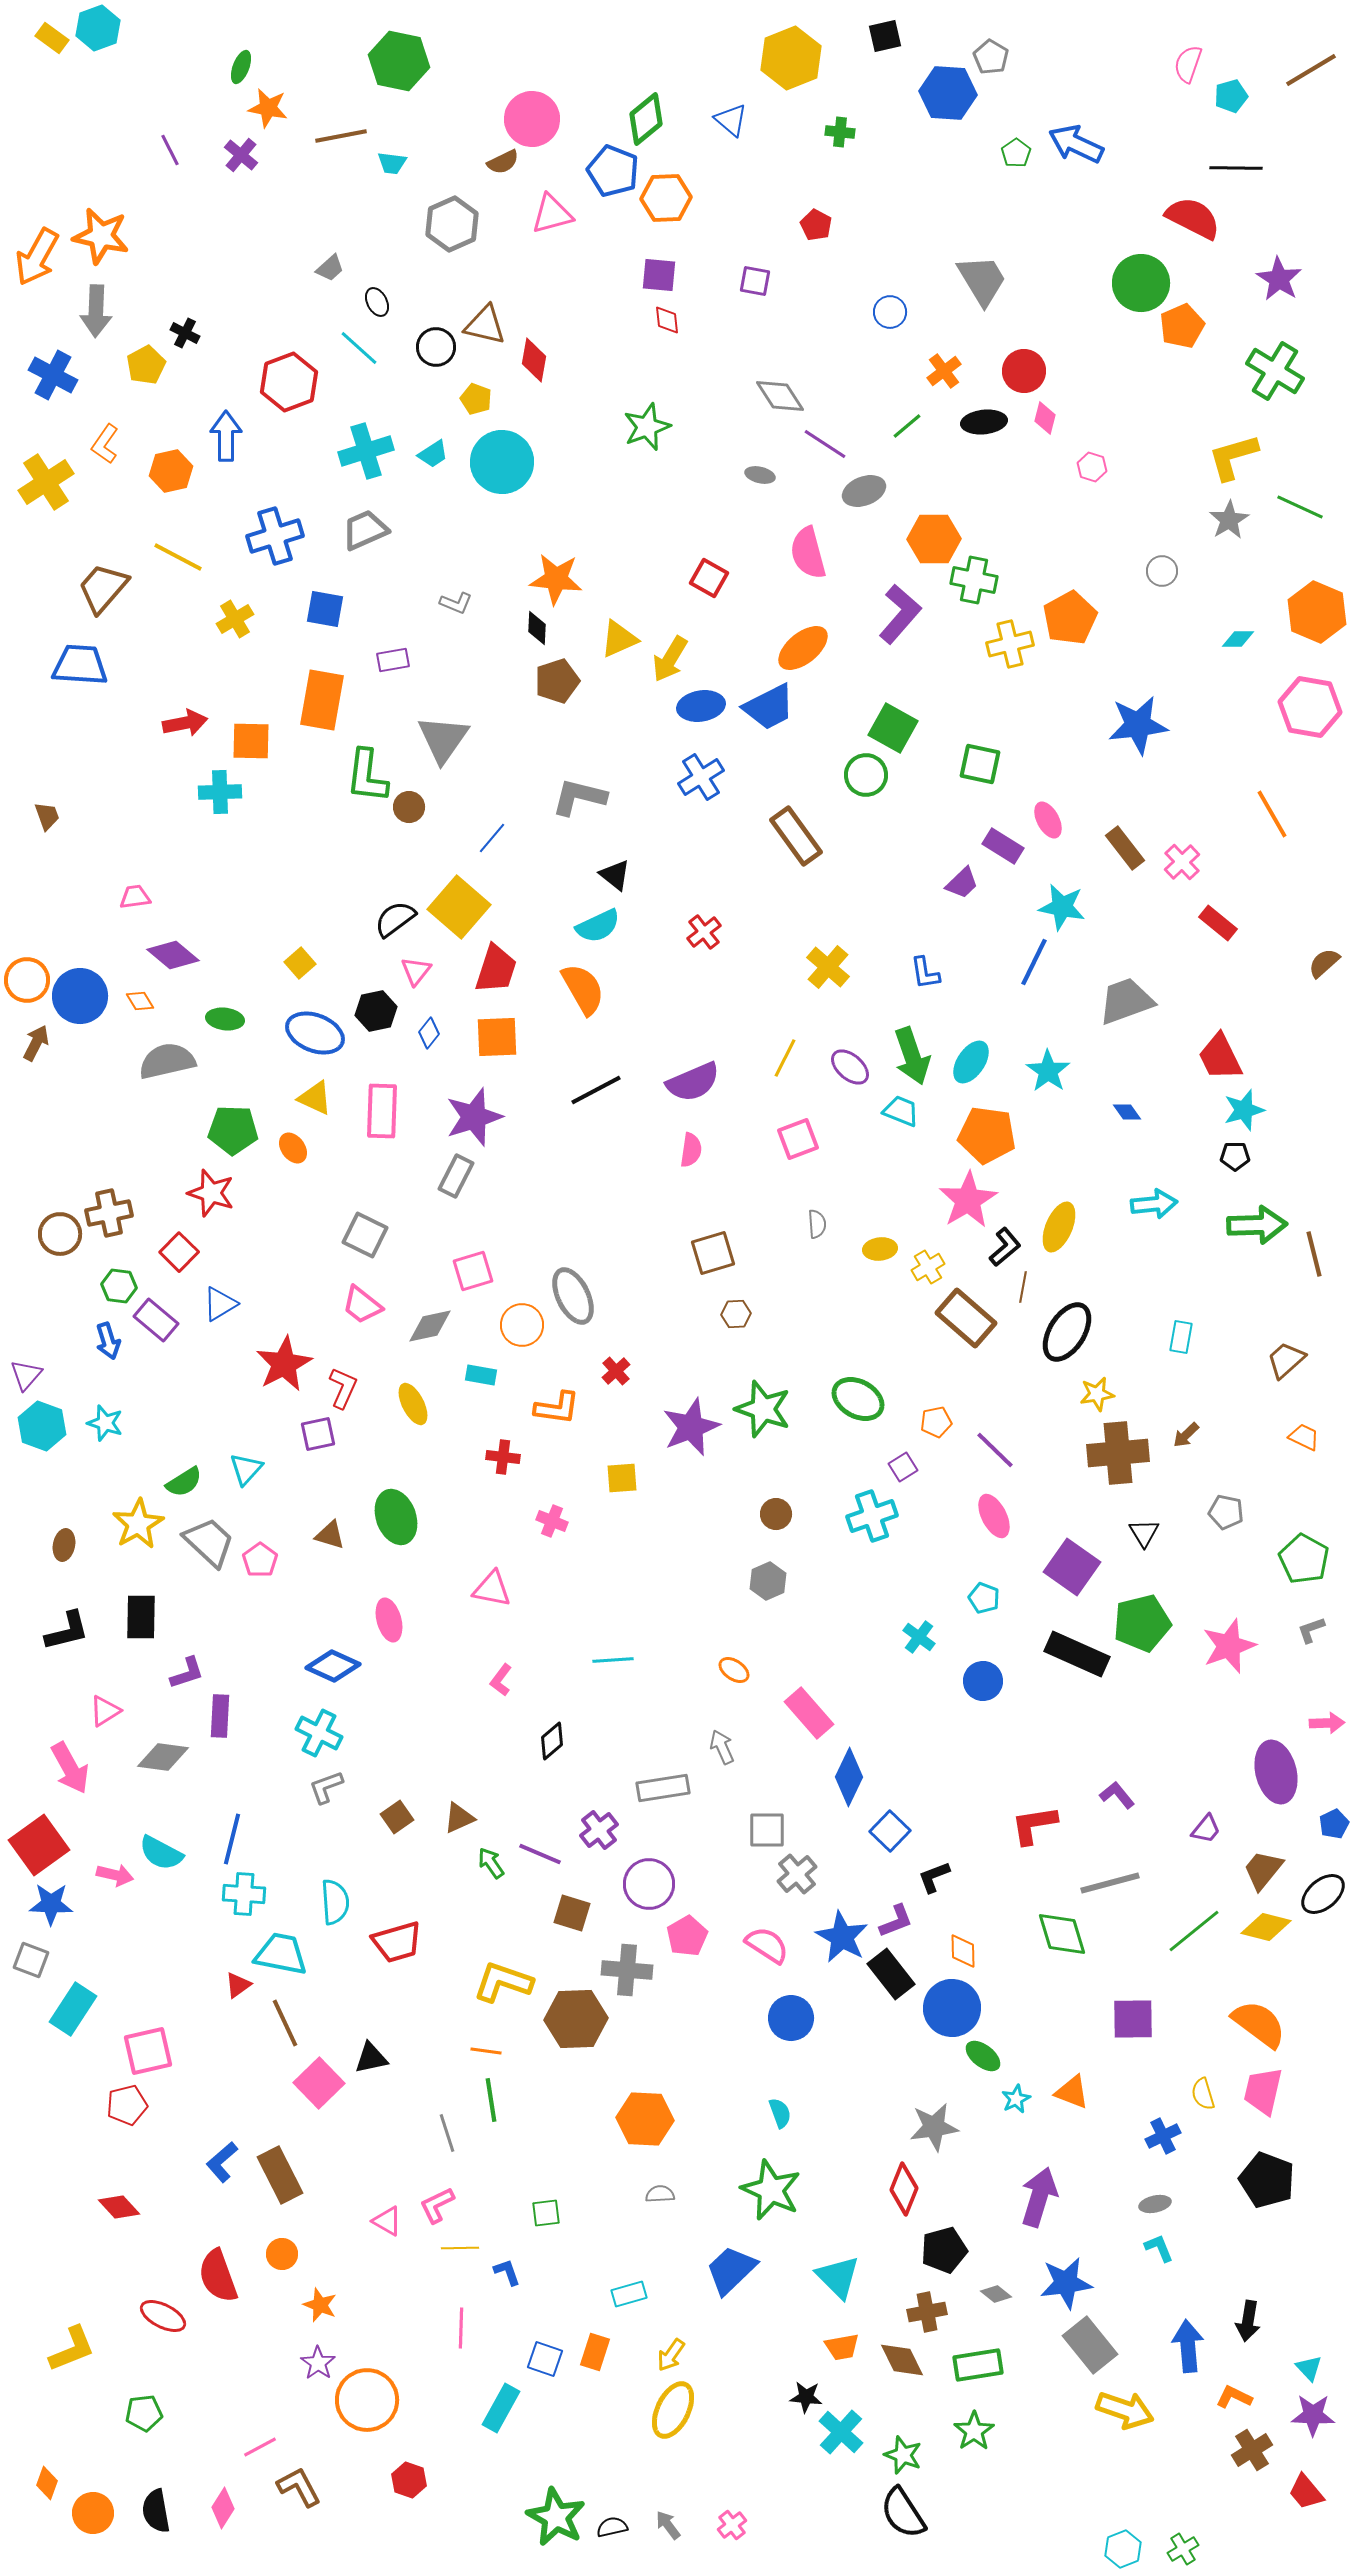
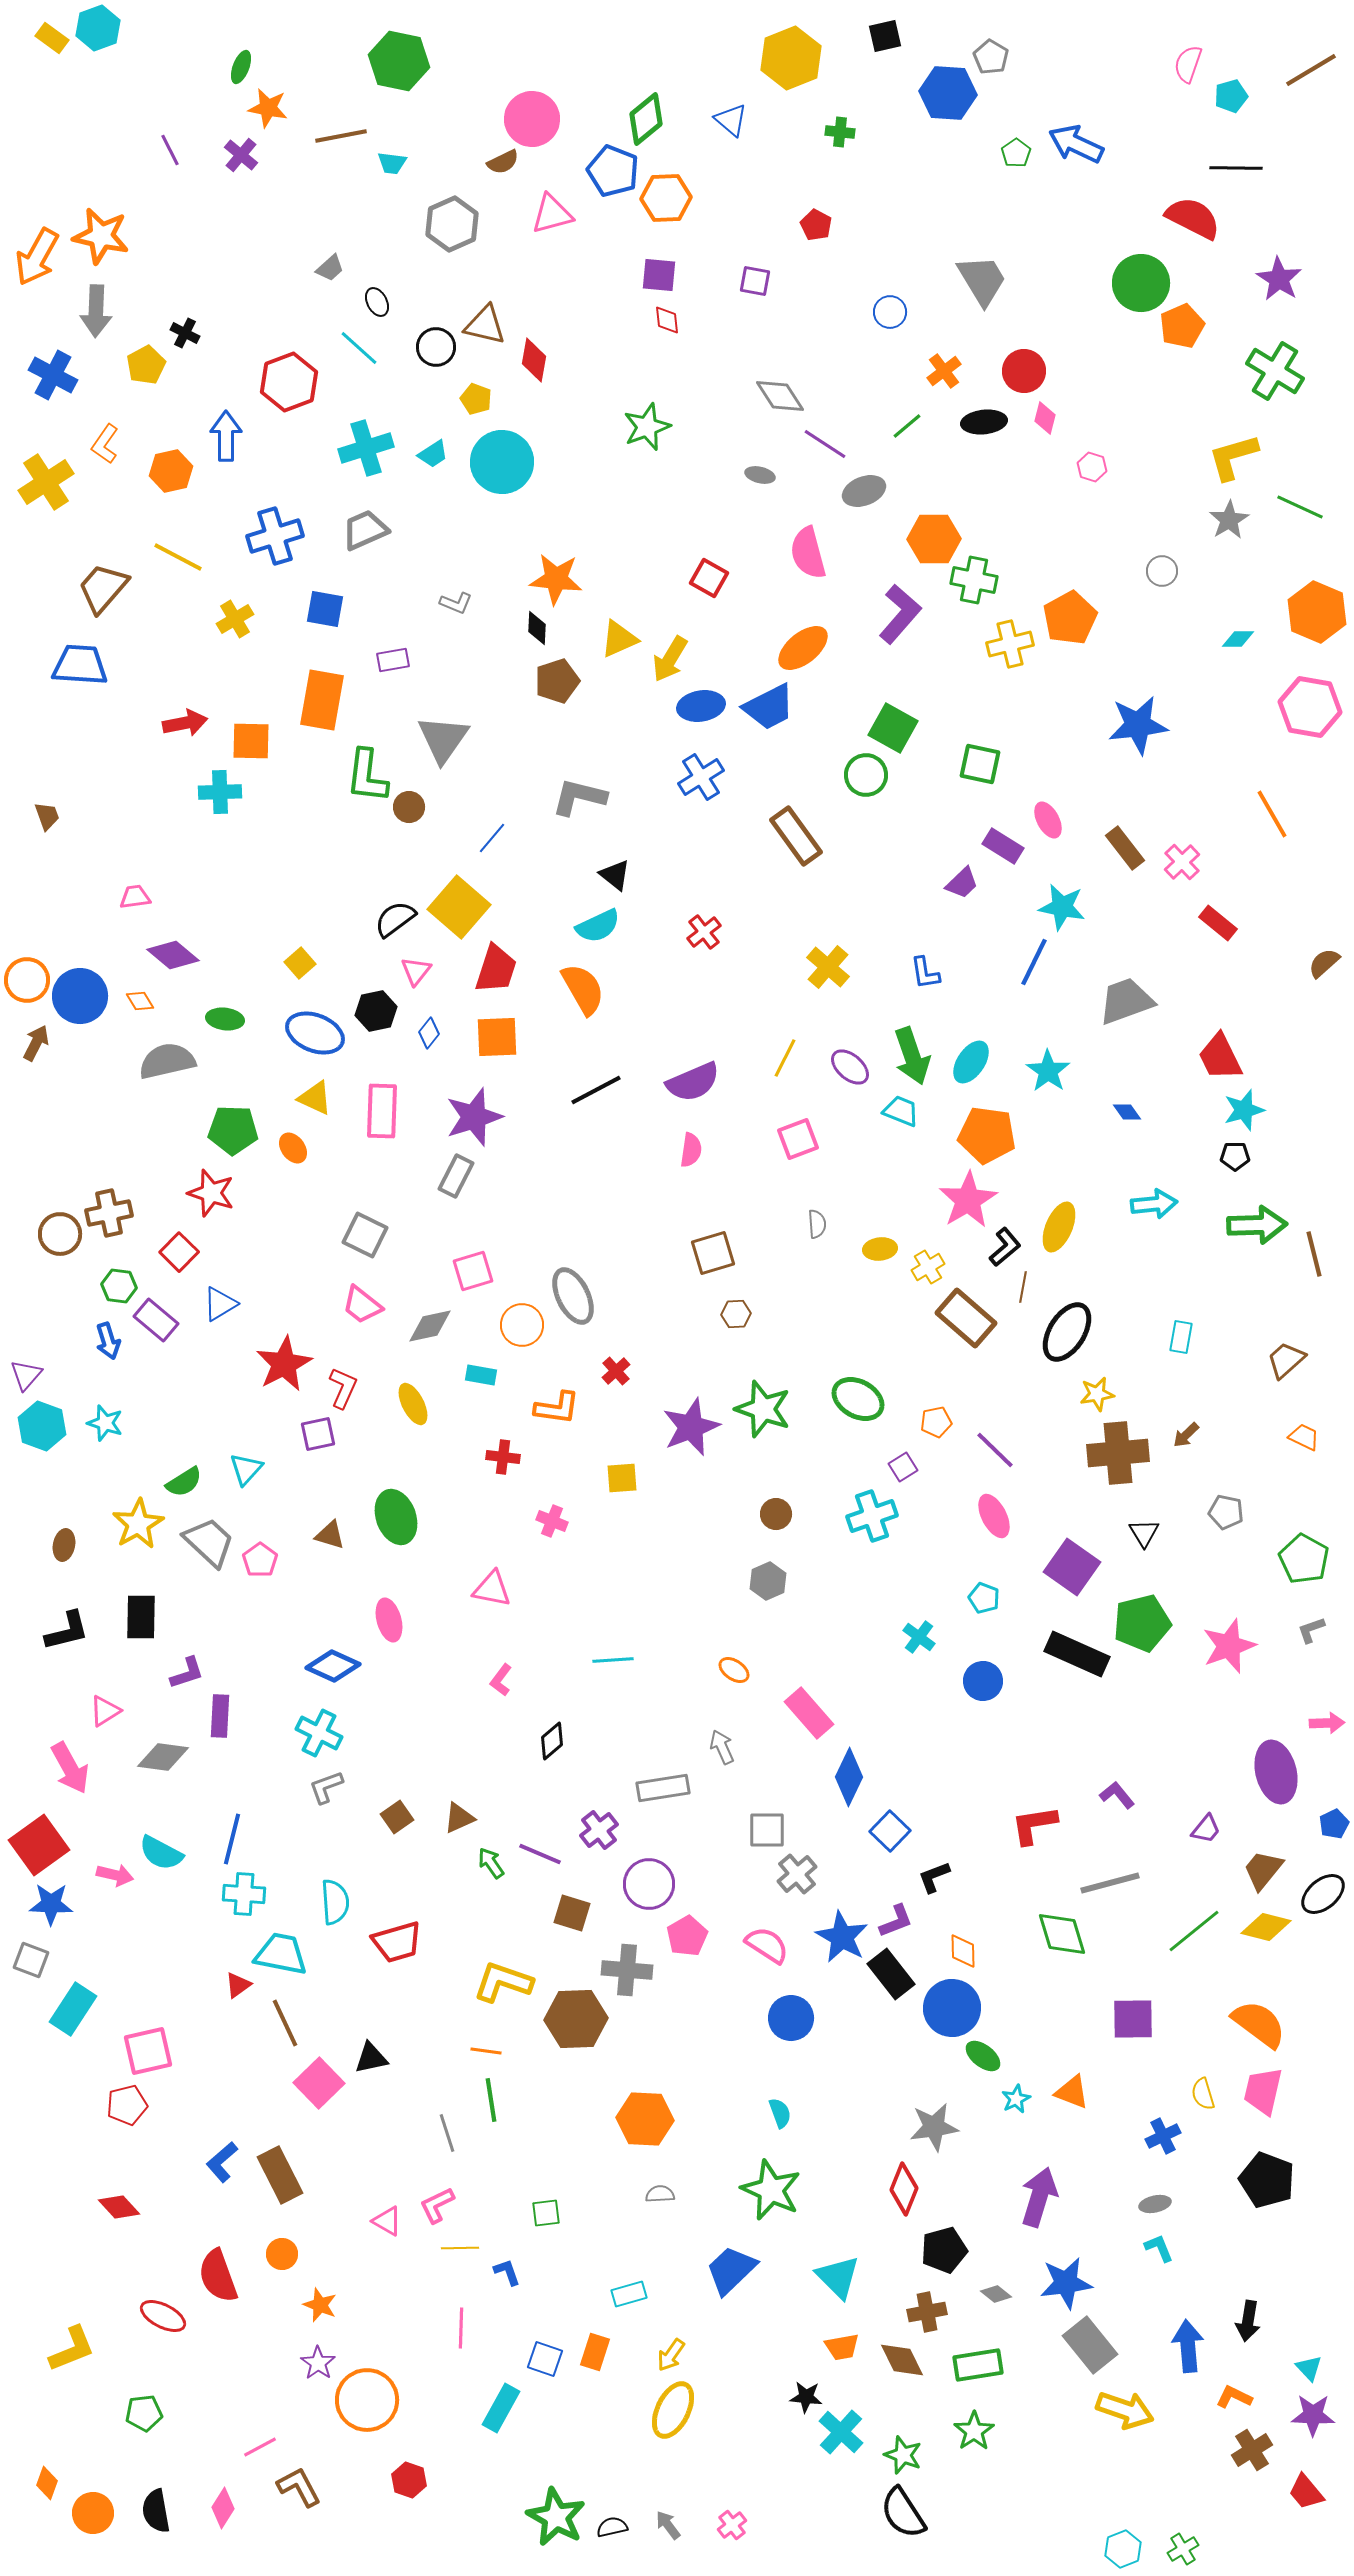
cyan cross at (366, 451): moved 3 px up
